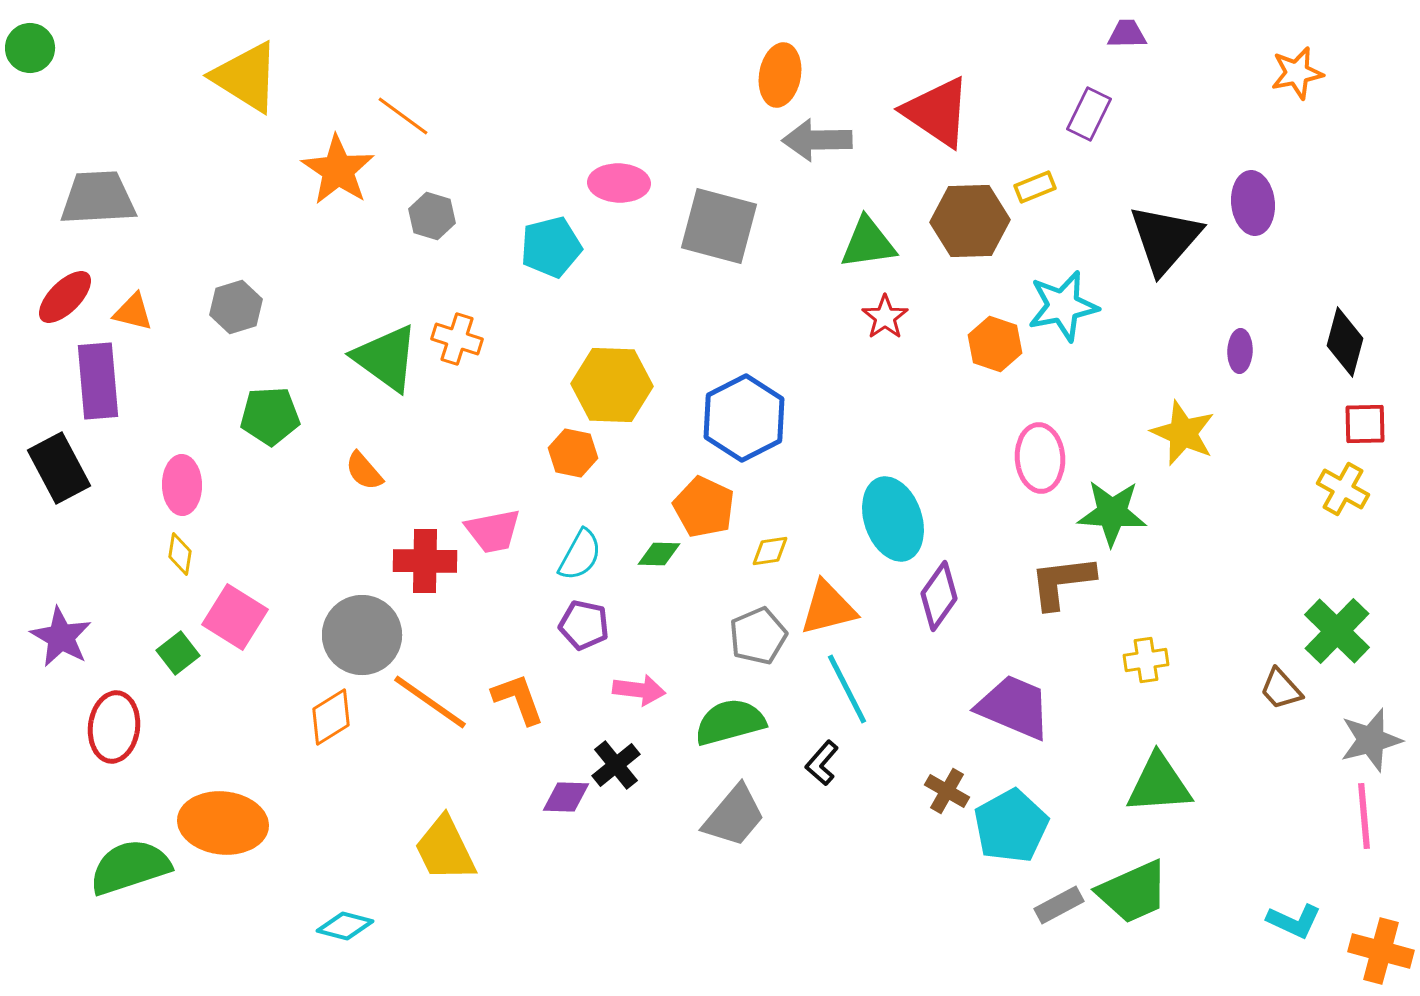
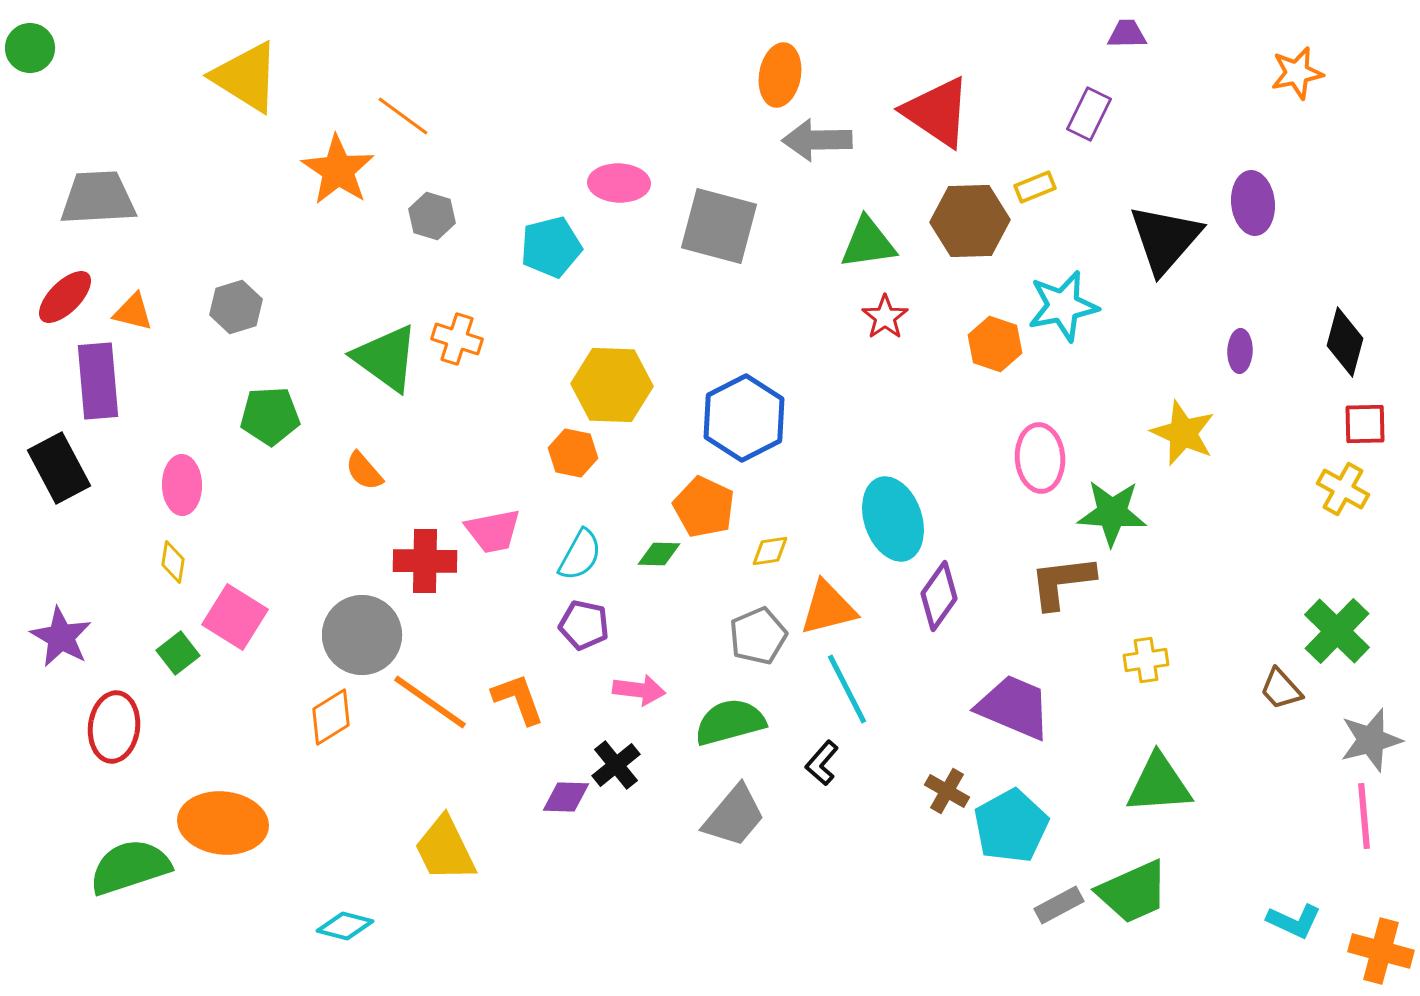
yellow diamond at (180, 554): moved 7 px left, 8 px down
